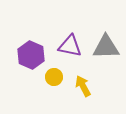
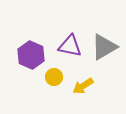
gray triangle: moved 2 px left; rotated 28 degrees counterclockwise
yellow arrow: rotated 95 degrees counterclockwise
